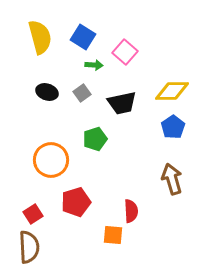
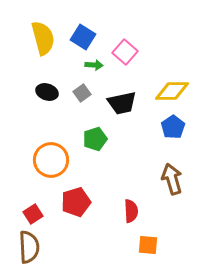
yellow semicircle: moved 3 px right, 1 px down
orange square: moved 35 px right, 10 px down
